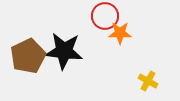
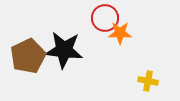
red circle: moved 2 px down
black star: moved 1 px up
yellow cross: rotated 18 degrees counterclockwise
